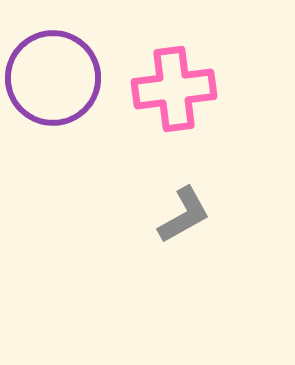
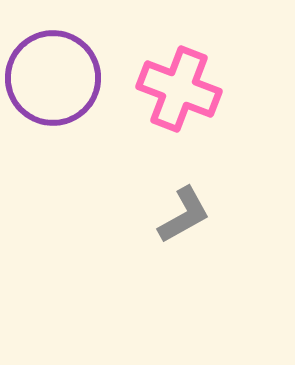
pink cross: moved 5 px right; rotated 28 degrees clockwise
